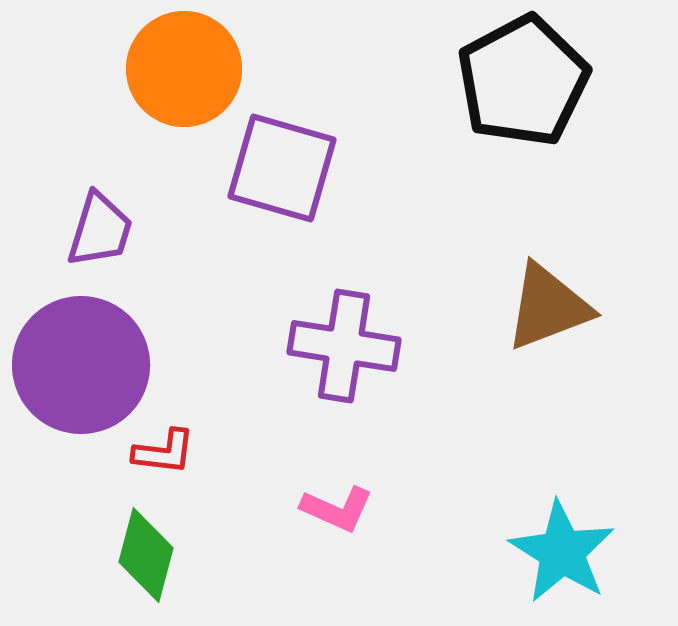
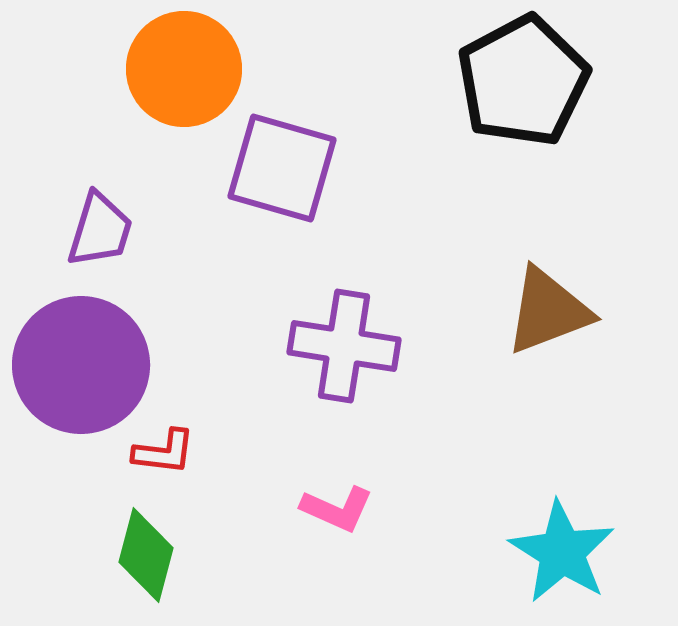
brown triangle: moved 4 px down
